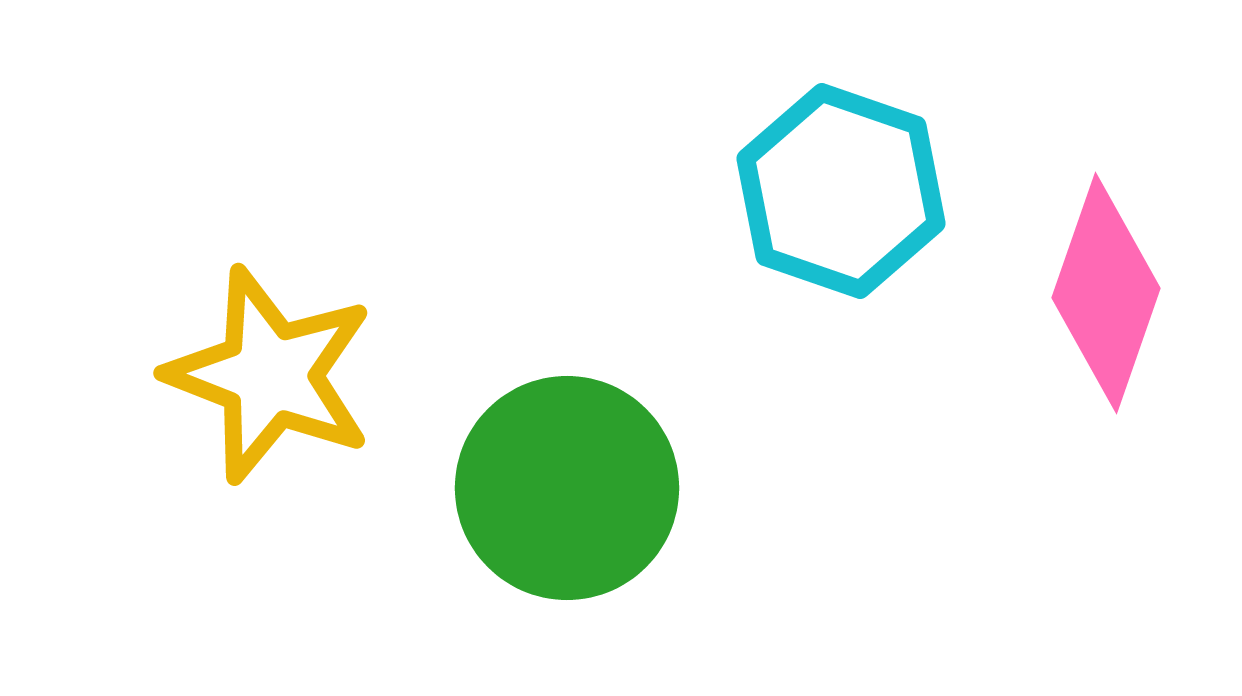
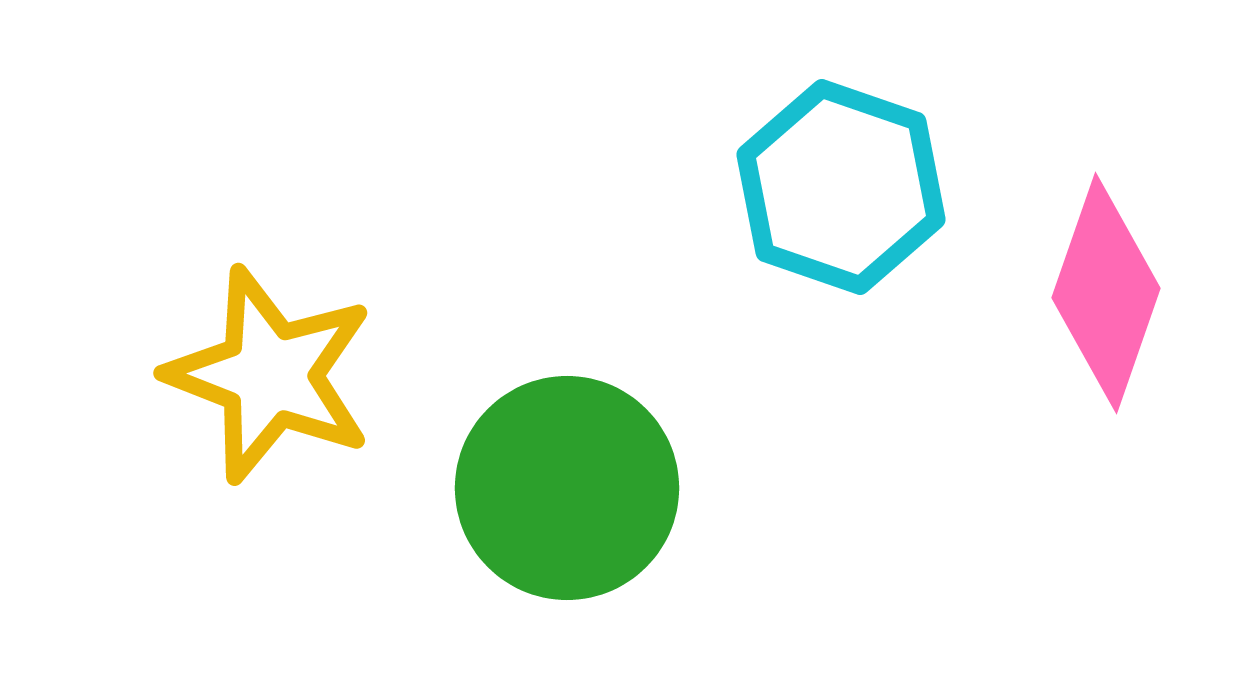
cyan hexagon: moved 4 px up
